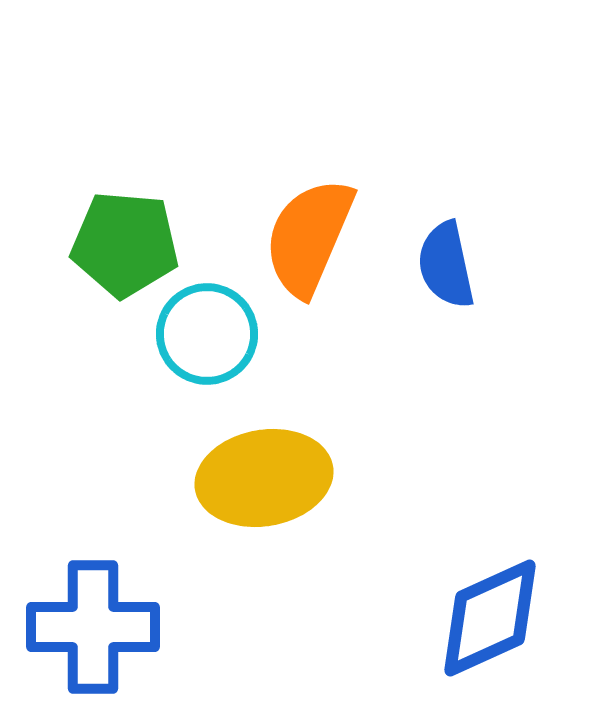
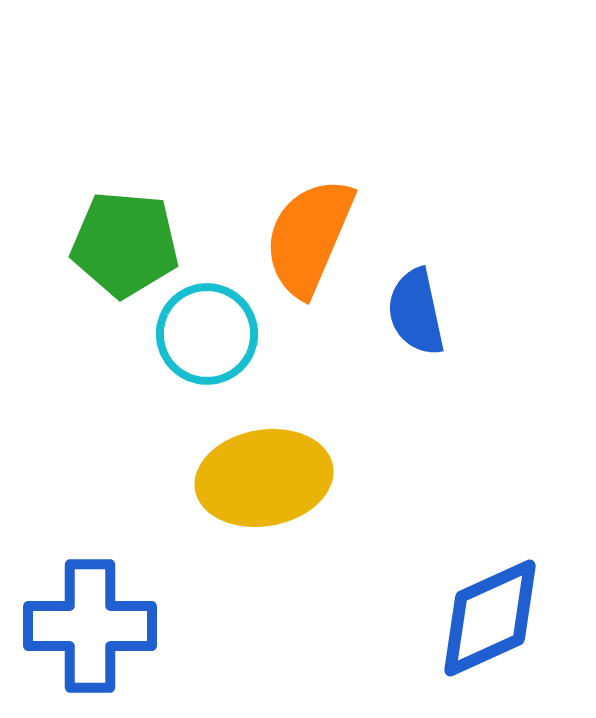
blue semicircle: moved 30 px left, 47 px down
blue cross: moved 3 px left, 1 px up
